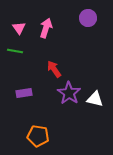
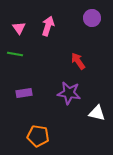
purple circle: moved 4 px right
pink arrow: moved 2 px right, 2 px up
green line: moved 3 px down
red arrow: moved 24 px right, 8 px up
purple star: rotated 25 degrees counterclockwise
white triangle: moved 2 px right, 14 px down
